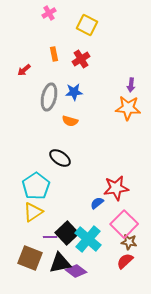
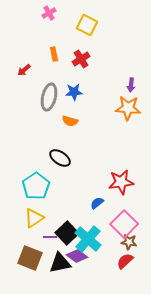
red star: moved 5 px right, 6 px up
yellow triangle: moved 1 px right, 6 px down
purple diamond: moved 1 px right, 15 px up
